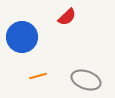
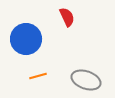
red semicircle: rotated 72 degrees counterclockwise
blue circle: moved 4 px right, 2 px down
